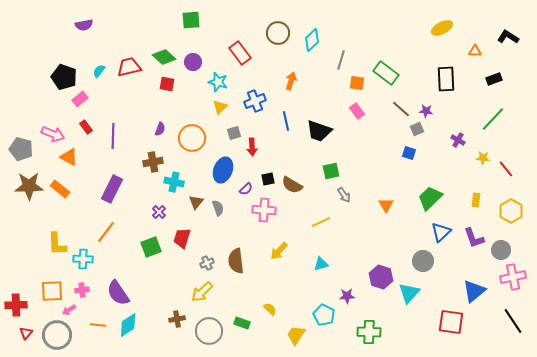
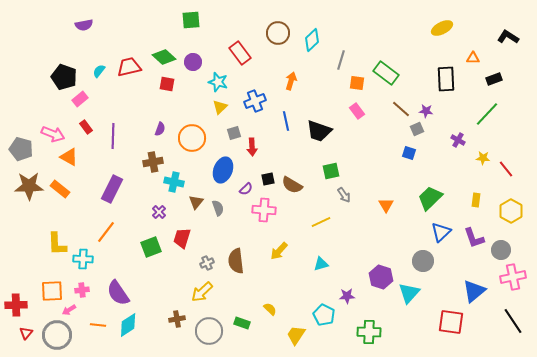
orange triangle at (475, 51): moved 2 px left, 7 px down
green line at (493, 119): moved 6 px left, 5 px up
